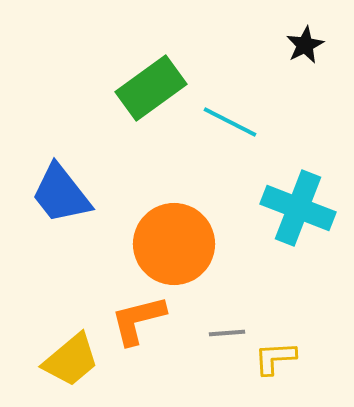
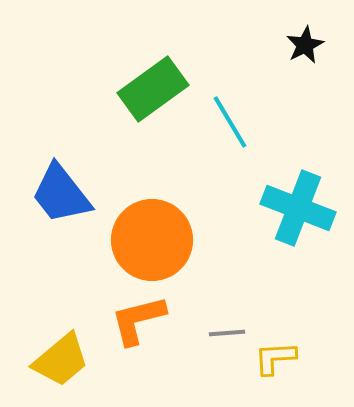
green rectangle: moved 2 px right, 1 px down
cyan line: rotated 32 degrees clockwise
orange circle: moved 22 px left, 4 px up
yellow trapezoid: moved 10 px left
